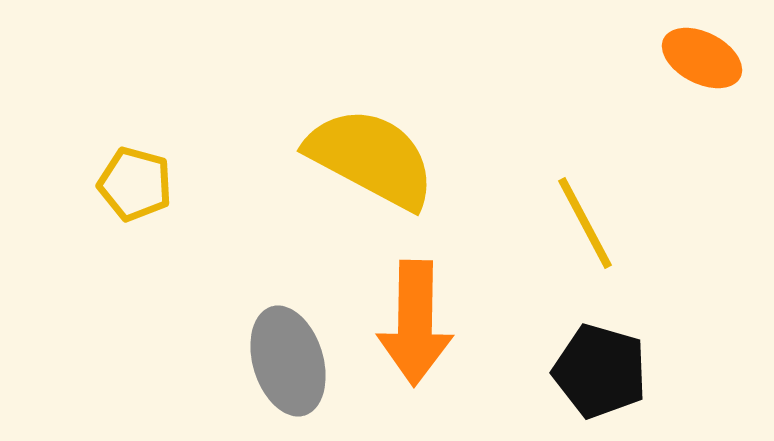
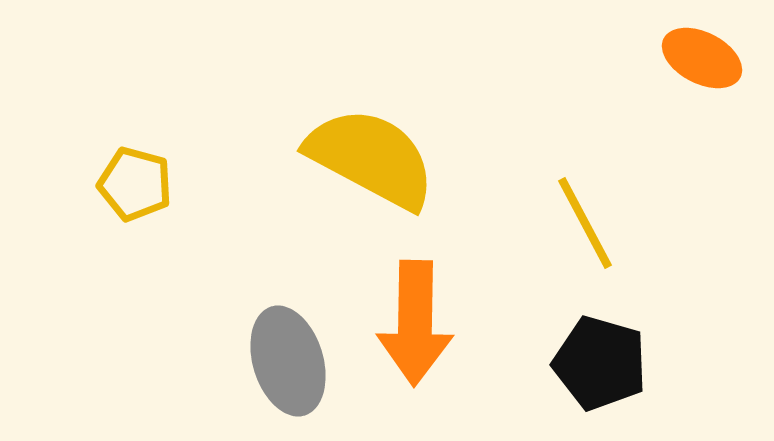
black pentagon: moved 8 px up
